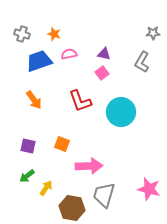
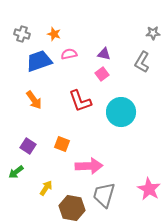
pink square: moved 1 px down
purple square: rotated 21 degrees clockwise
green arrow: moved 11 px left, 4 px up
pink star: rotated 15 degrees clockwise
